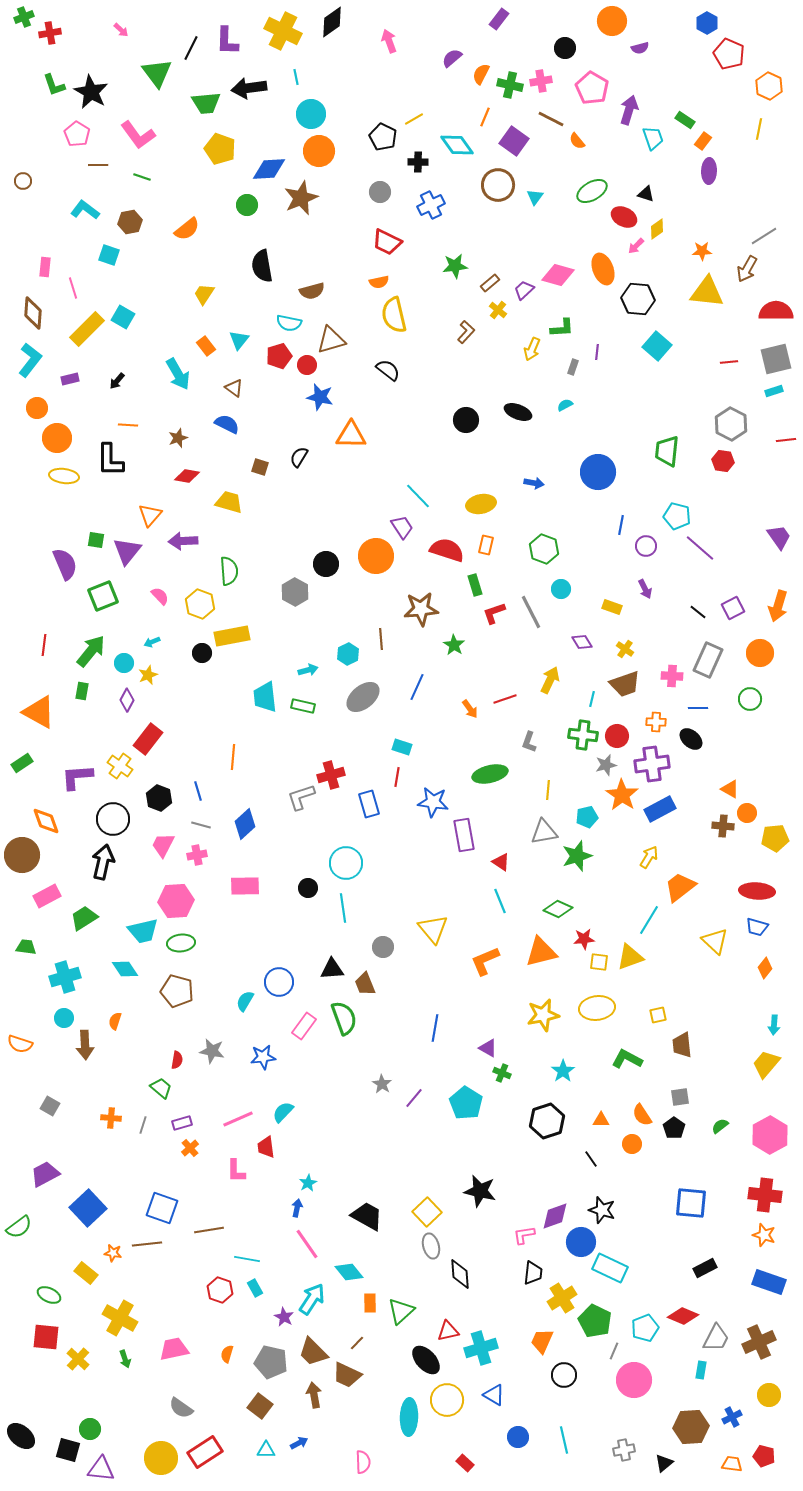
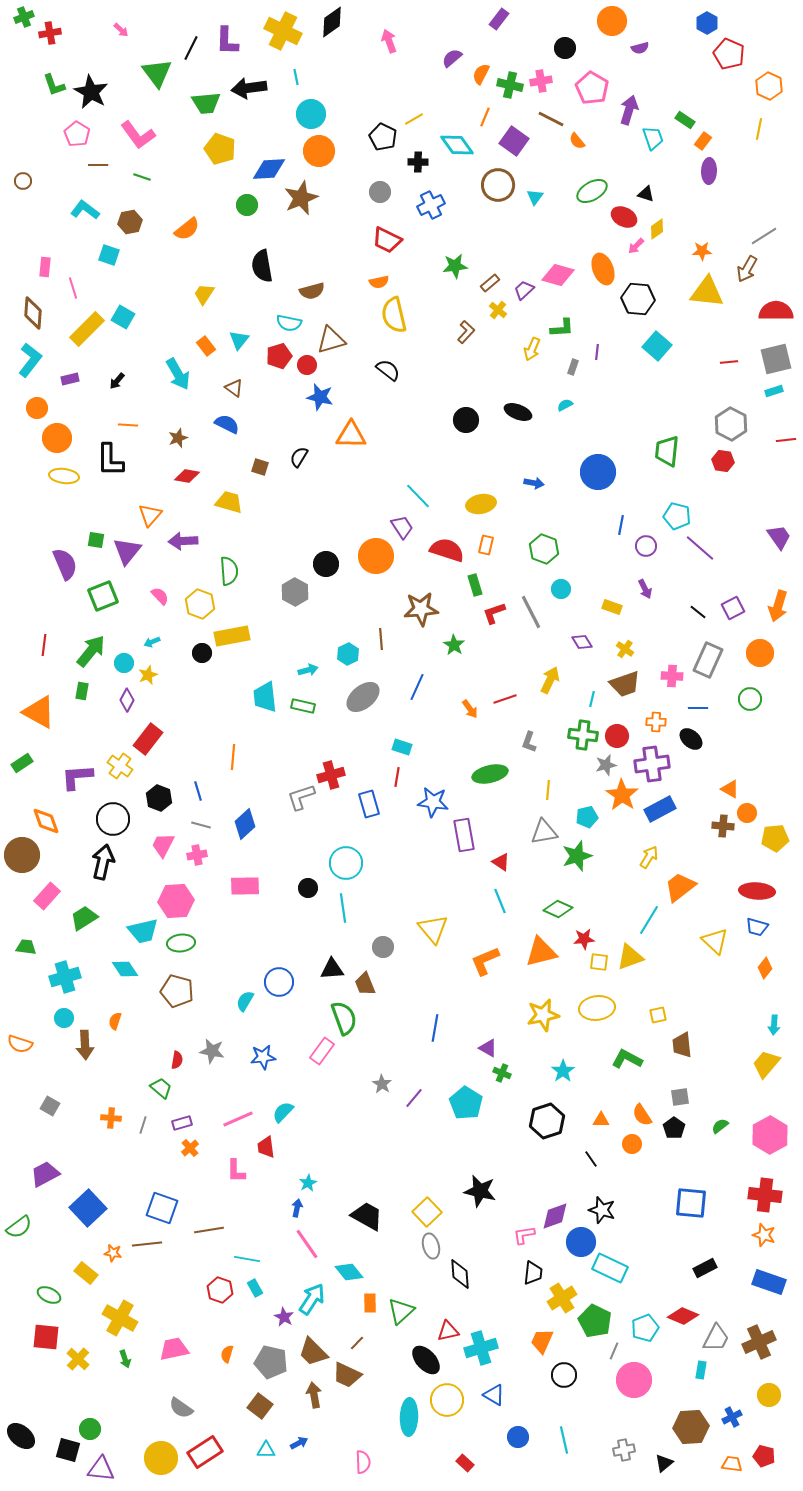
red trapezoid at (387, 242): moved 2 px up
pink rectangle at (47, 896): rotated 20 degrees counterclockwise
pink rectangle at (304, 1026): moved 18 px right, 25 px down
